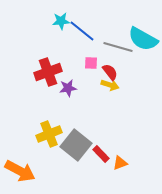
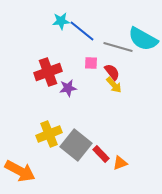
red semicircle: moved 2 px right
yellow arrow: moved 4 px right; rotated 30 degrees clockwise
